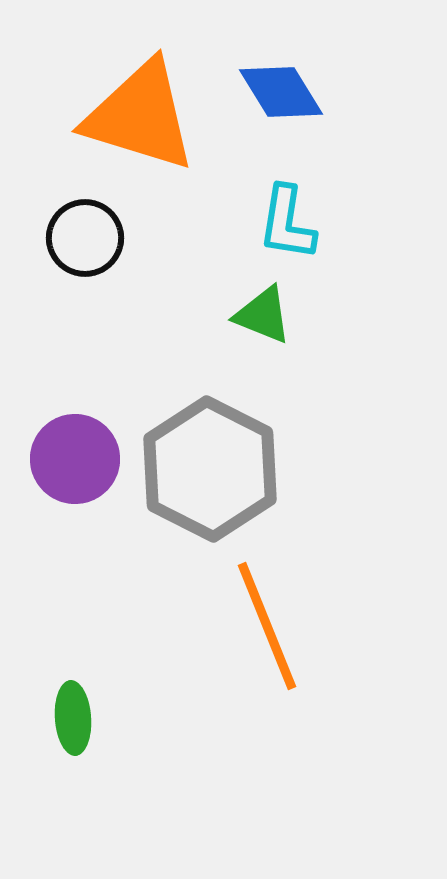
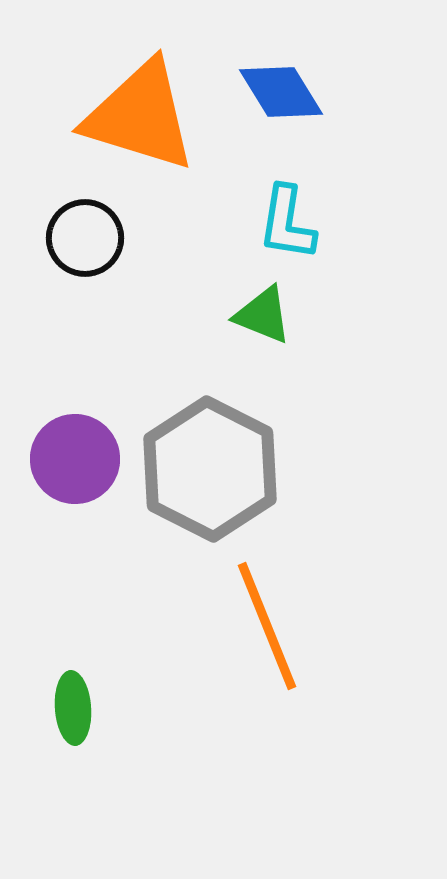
green ellipse: moved 10 px up
